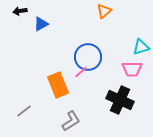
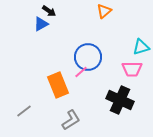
black arrow: moved 29 px right; rotated 136 degrees counterclockwise
gray L-shape: moved 1 px up
